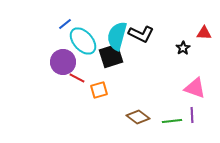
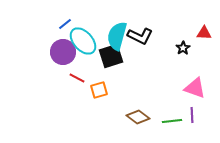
black L-shape: moved 1 px left, 2 px down
purple circle: moved 10 px up
